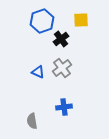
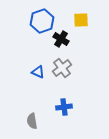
black cross: rotated 21 degrees counterclockwise
